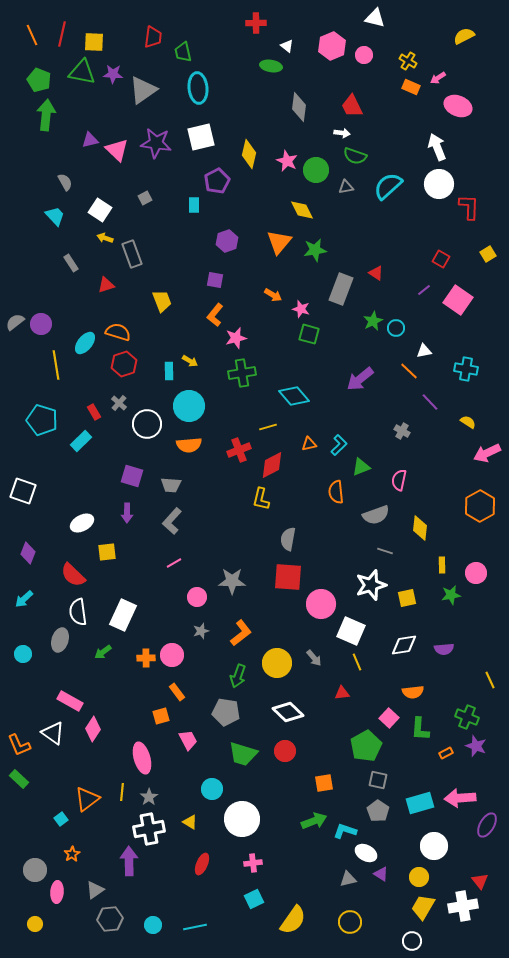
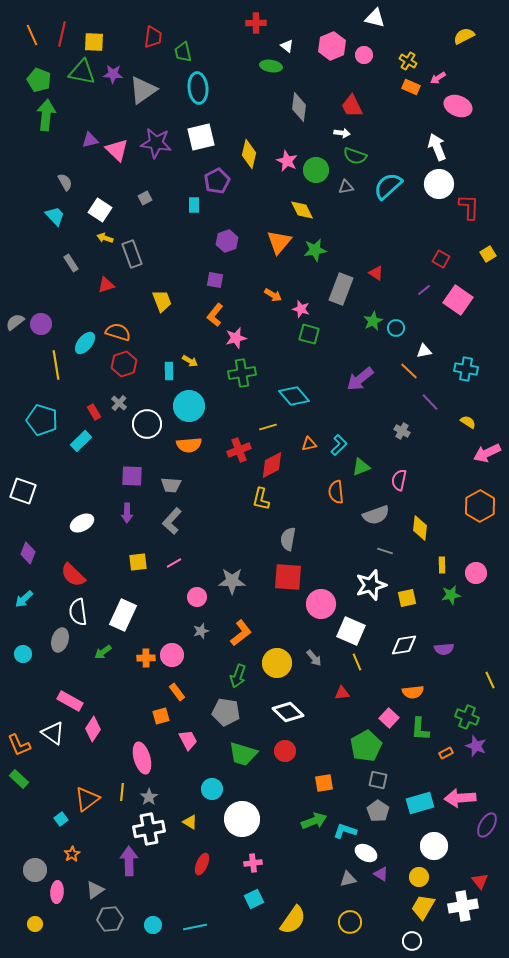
purple square at (132, 476): rotated 15 degrees counterclockwise
yellow square at (107, 552): moved 31 px right, 10 px down
